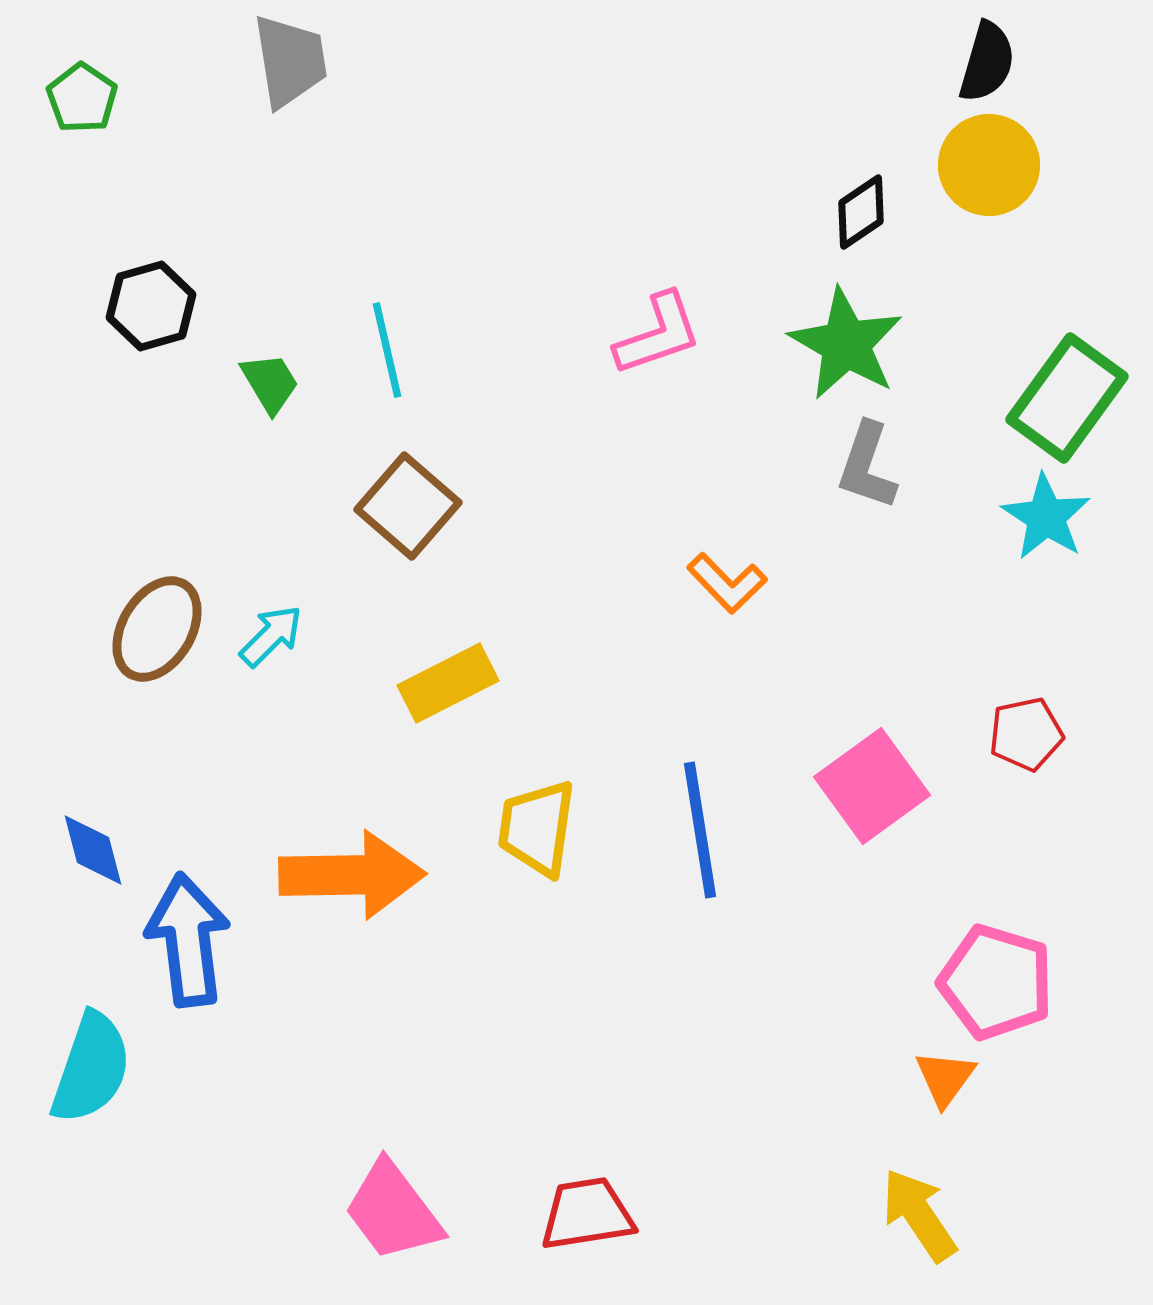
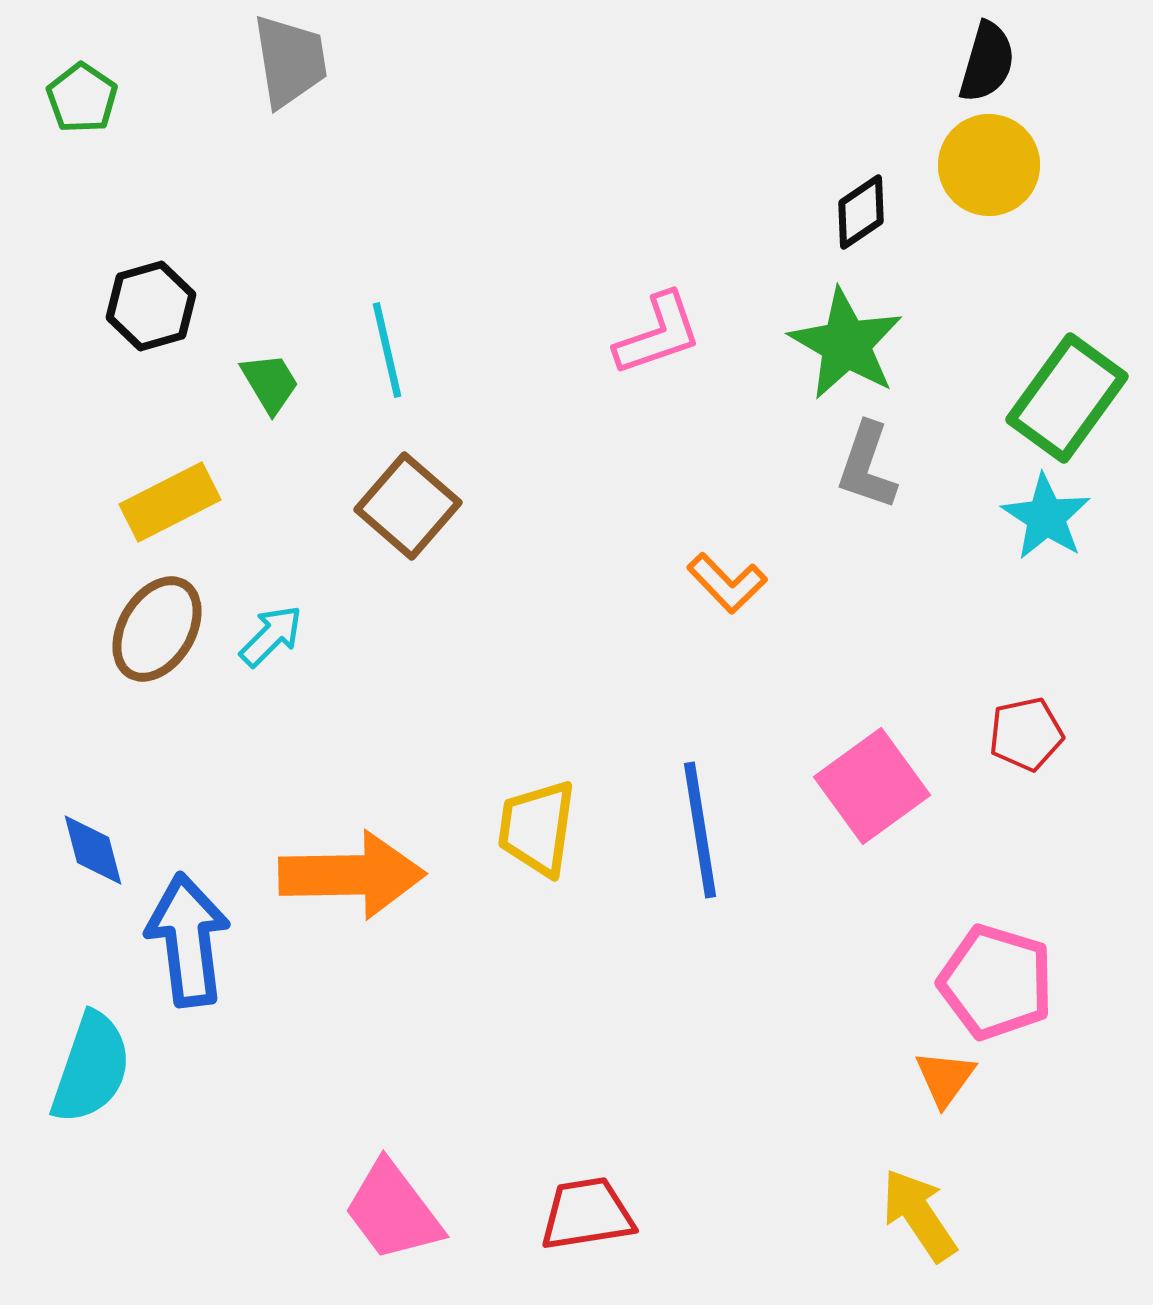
yellow rectangle: moved 278 px left, 181 px up
